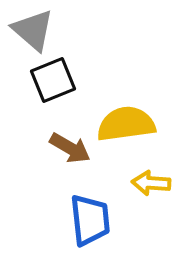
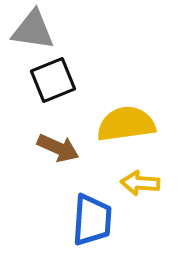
gray triangle: rotated 33 degrees counterclockwise
brown arrow: moved 12 px left; rotated 6 degrees counterclockwise
yellow arrow: moved 11 px left
blue trapezoid: moved 2 px right; rotated 10 degrees clockwise
